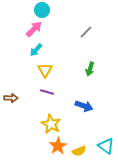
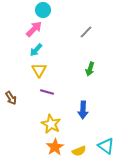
cyan circle: moved 1 px right
yellow triangle: moved 6 px left
brown arrow: rotated 56 degrees clockwise
blue arrow: moved 1 px left, 4 px down; rotated 72 degrees clockwise
orange star: moved 3 px left, 1 px down
